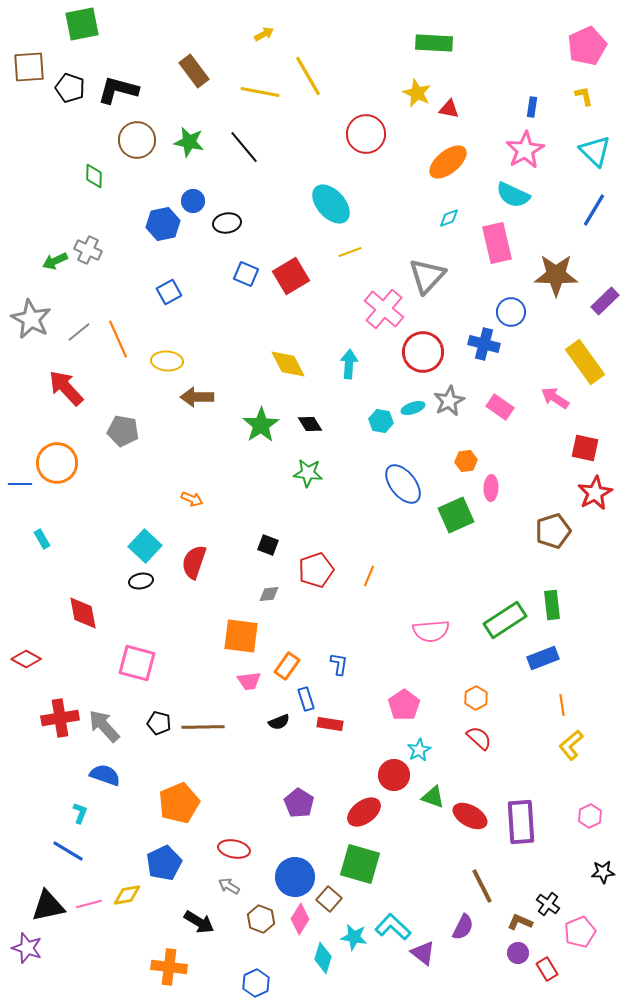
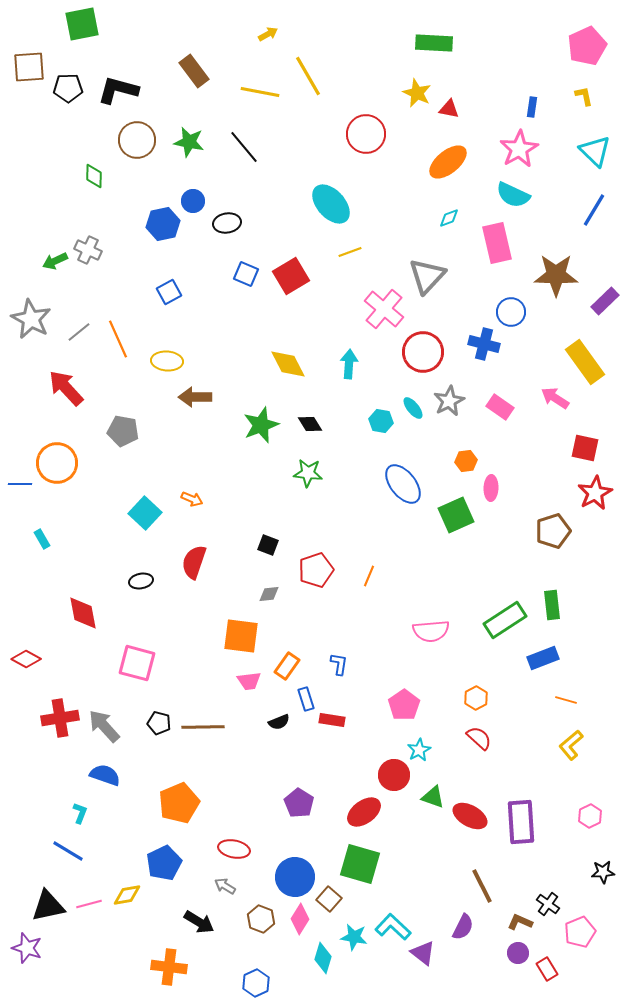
yellow arrow at (264, 34): moved 4 px right
black pentagon at (70, 88): moved 2 px left; rotated 20 degrees counterclockwise
pink star at (525, 150): moved 6 px left, 1 px up
brown arrow at (197, 397): moved 2 px left
cyan ellipse at (413, 408): rotated 70 degrees clockwise
green star at (261, 425): rotated 12 degrees clockwise
cyan square at (145, 546): moved 33 px up
orange line at (562, 705): moved 4 px right, 5 px up; rotated 65 degrees counterclockwise
red rectangle at (330, 724): moved 2 px right, 4 px up
gray arrow at (229, 886): moved 4 px left
